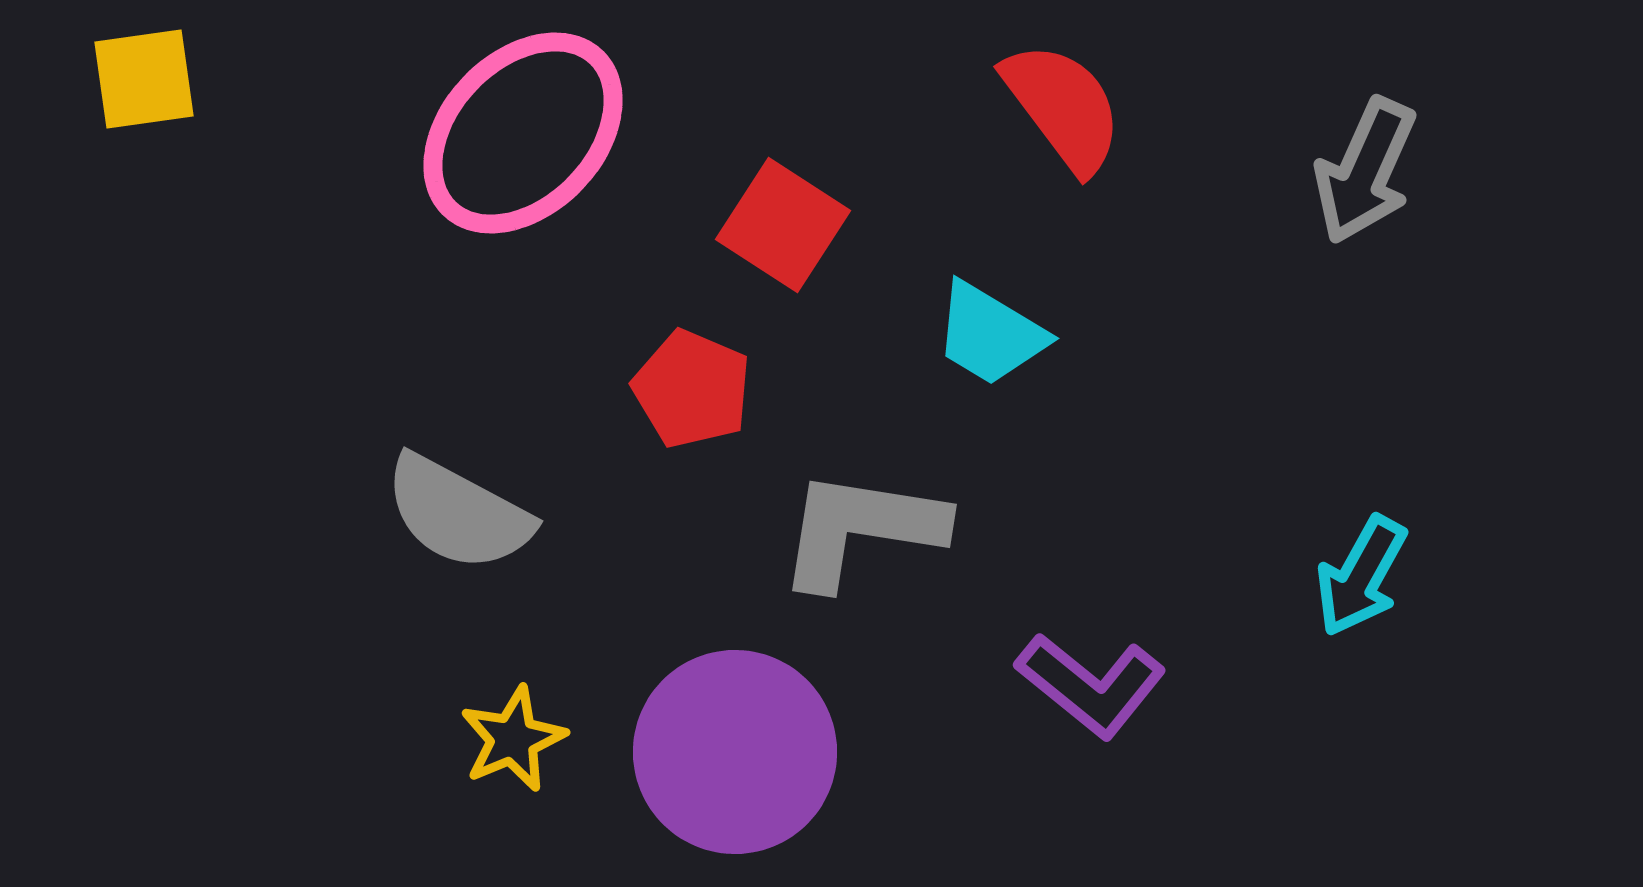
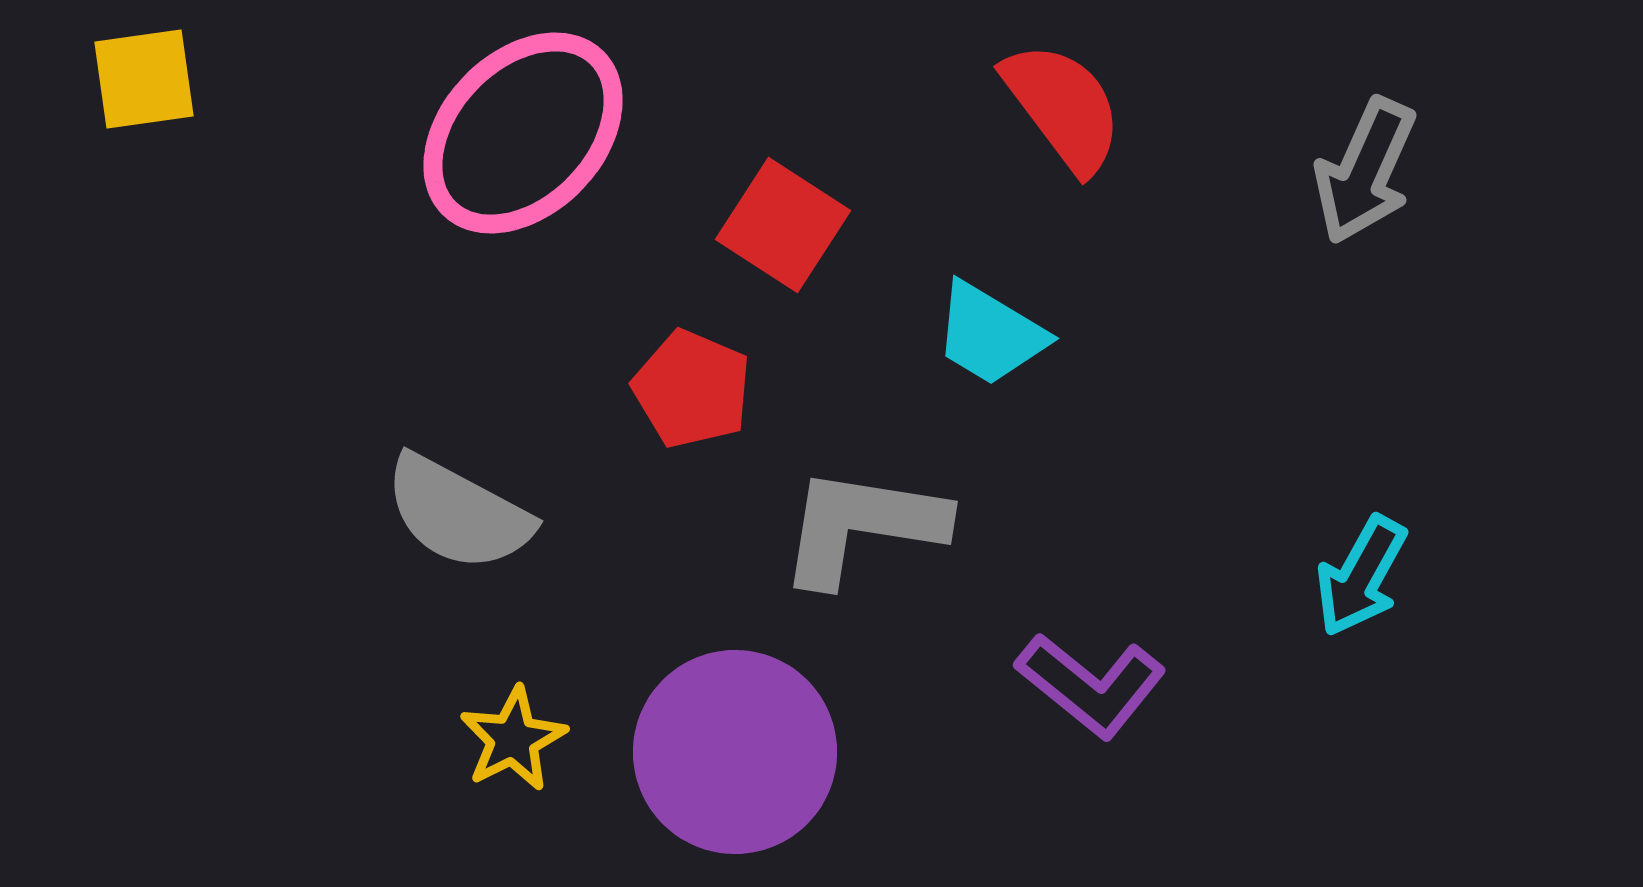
gray L-shape: moved 1 px right, 3 px up
yellow star: rotated 4 degrees counterclockwise
